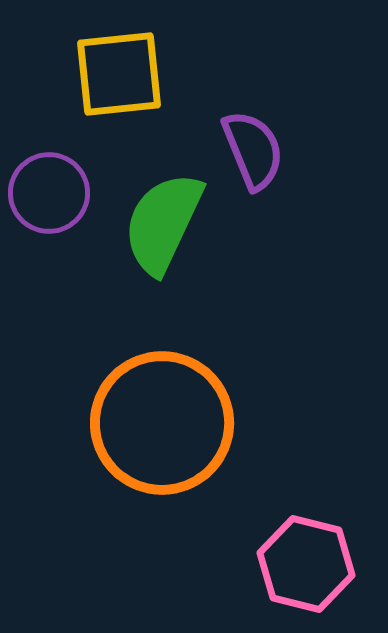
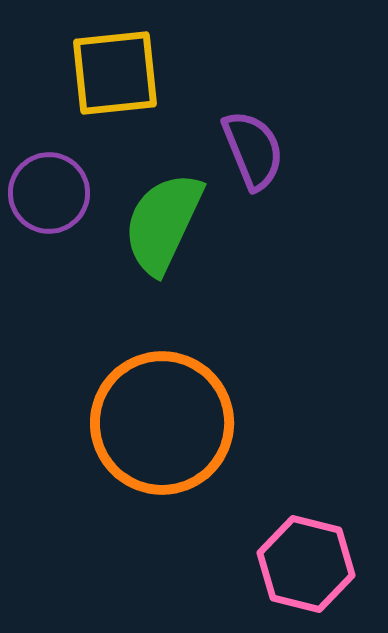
yellow square: moved 4 px left, 1 px up
